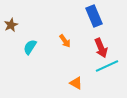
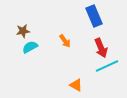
brown star: moved 12 px right, 6 px down; rotated 16 degrees clockwise
cyan semicircle: rotated 28 degrees clockwise
orange triangle: moved 2 px down
